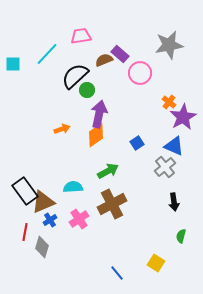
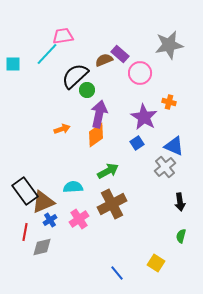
pink trapezoid: moved 18 px left
orange cross: rotated 24 degrees counterclockwise
purple star: moved 39 px left; rotated 12 degrees counterclockwise
black arrow: moved 6 px right
gray diamond: rotated 60 degrees clockwise
